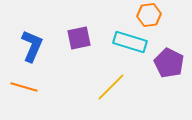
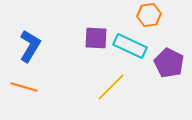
purple square: moved 17 px right; rotated 15 degrees clockwise
cyan rectangle: moved 4 px down; rotated 8 degrees clockwise
blue L-shape: moved 2 px left; rotated 8 degrees clockwise
